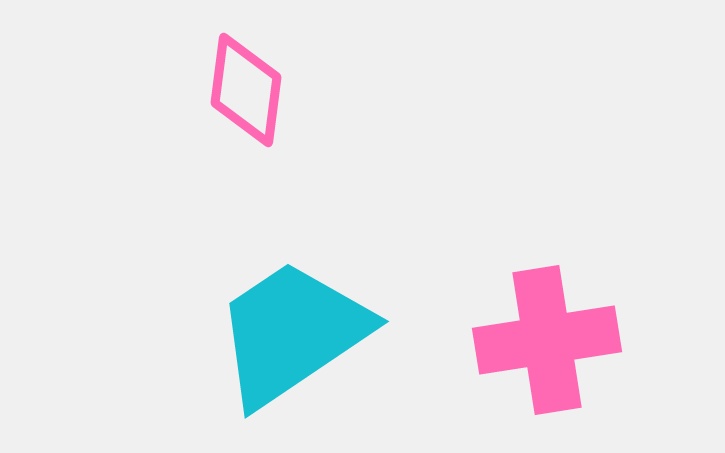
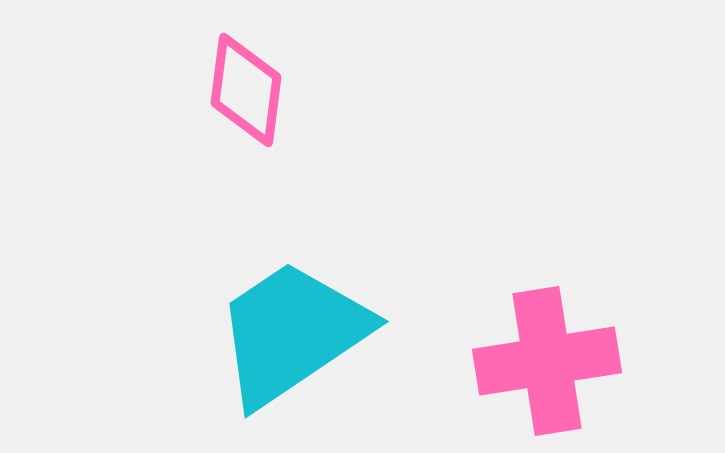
pink cross: moved 21 px down
